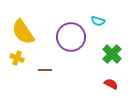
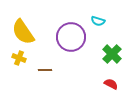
yellow cross: moved 2 px right
